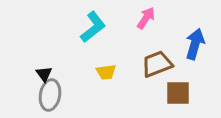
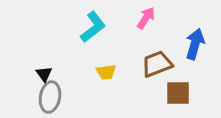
gray ellipse: moved 2 px down
